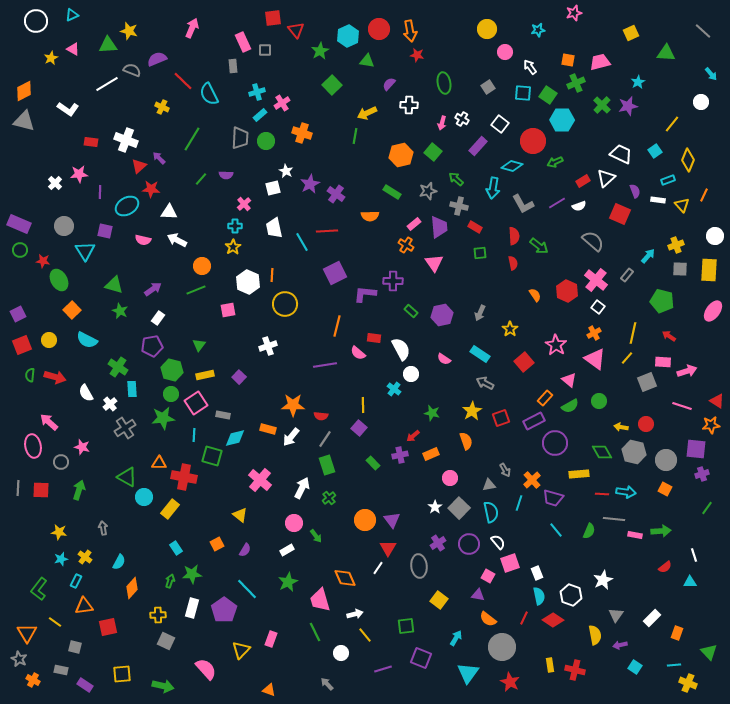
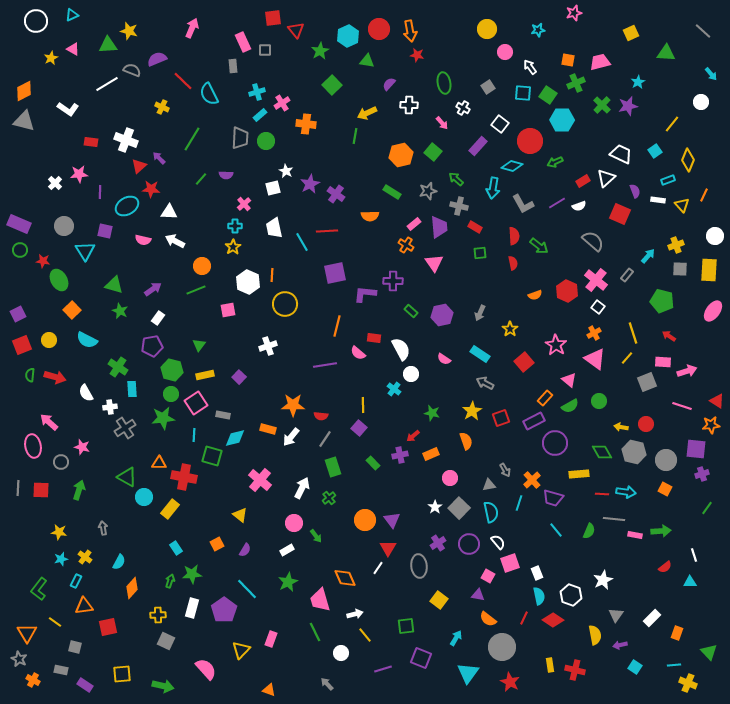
white cross at (462, 119): moved 1 px right, 11 px up
pink arrow at (442, 123): rotated 56 degrees counterclockwise
orange cross at (302, 133): moved 4 px right, 9 px up; rotated 12 degrees counterclockwise
red circle at (533, 141): moved 3 px left
white arrow at (177, 240): moved 2 px left, 1 px down
purple square at (335, 273): rotated 15 degrees clockwise
orange semicircle at (535, 295): rotated 104 degrees clockwise
yellow line at (633, 333): rotated 30 degrees counterclockwise
white cross at (110, 404): moved 3 px down; rotated 32 degrees clockwise
green rectangle at (327, 465): moved 6 px right, 2 px down
